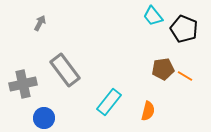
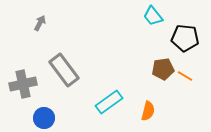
black pentagon: moved 1 px right, 9 px down; rotated 16 degrees counterclockwise
gray rectangle: moved 1 px left
cyan rectangle: rotated 16 degrees clockwise
